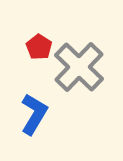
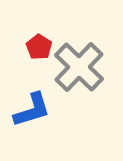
blue L-shape: moved 2 px left, 4 px up; rotated 42 degrees clockwise
